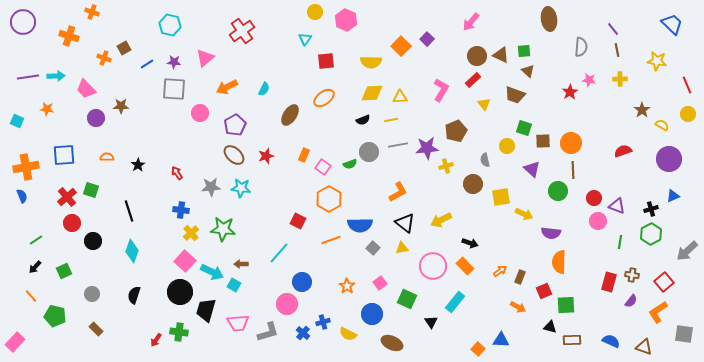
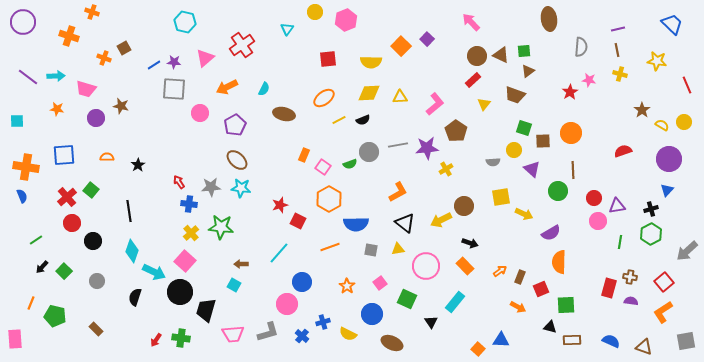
pink hexagon at (346, 20): rotated 15 degrees clockwise
pink arrow at (471, 22): rotated 96 degrees clockwise
cyan hexagon at (170, 25): moved 15 px right, 3 px up
purple line at (613, 29): moved 5 px right; rotated 64 degrees counterclockwise
red cross at (242, 31): moved 14 px down
cyan triangle at (305, 39): moved 18 px left, 10 px up
red square at (326, 61): moved 2 px right, 2 px up
blue line at (147, 64): moved 7 px right, 1 px down
brown triangle at (528, 71): rotated 40 degrees clockwise
purple line at (28, 77): rotated 45 degrees clockwise
yellow cross at (620, 79): moved 5 px up; rotated 16 degrees clockwise
pink trapezoid at (86, 89): rotated 30 degrees counterclockwise
pink L-shape at (441, 90): moved 6 px left, 14 px down; rotated 20 degrees clockwise
yellow diamond at (372, 93): moved 3 px left
yellow triangle at (484, 104): rotated 16 degrees clockwise
brown star at (121, 106): rotated 14 degrees clockwise
orange star at (47, 109): moved 10 px right
yellow circle at (688, 114): moved 4 px left, 8 px down
brown ellipse at (290, 115): moved 6 px left, 1 px up; rotated 70 degrees clockwise
yellow line at (391, 120): moved 52 px left; rotated 16 degrees counterclockwise
cyan square at (17, 121): rotated 24 degrees counterclockwise
brown pentagon at (456, 131): rotated 15 degrees counterclockwise
orange circle at (571, 143): moved 10 px up
yellow circle at (507, 146): moved 7 px right, 4 px down
brown ellipse at (234, 155): moved 3 px right, 5 px down
red star at (266, 156): moved 14 px right, 49 px down
gray semicircle at (485, 160): moved 8 px right, 2 px down; rotated 80 degrees counterclockwise
yellow cross at (446, 166): moved 3 px down; rotated 16 degrees counterclockwise
orange cross at (26, 167): rotated 20 degrees clockwise
red arrow at (177, 173): moved 2 px right, 9 px down
brown circle at (473, 184): moved 9 px left, 22 px down
green square at (91, 190): rotated 21 degrees clockwise
blue triangle at (673, 196): moved 6 px left, 6 px up; rotated 24 degrees counterclockwise
purple triangle at (617, 206): rotated 30 degrees counterclockwise
blue cross at (181, 210): moved 8 px right, 6 px up
black line at (129, 211): rotated 10 degrees clockwise
blue semicircle at (360, 225): moved 4 px left, 1 px up
green star at (223, 229): moved 2 px left, 2 px up
purple semicircle at (551, 233): rotated 36 degrees counterclockwise
orange line at (331, 240): moved 1 px left, 7 px down
gray square at (373, 248): moved 2 px left, 2 px down; rotated 32 degrees counterclockwise
yellow triangle at (402, 248): moved 4 px left, 1 px down
pink circle at (433, 266): moved 7 px left
black arrow at (35, 267): moved 7 px right
green square at (64, 271): rotated 21 degrees counterclockwise
cyan arrow at (212, 272): moved 58 px left
brown cross at (632, 275): moved 2 px left, 2 px down
red rectangle at (609, 282): moved 6 px down
red square at (544, 291): moved 3 px left, 2 px up
gray circle at (92, 294): moved 5 px right, 13 px up
black semicircle at (134, 295): moved 1 px right, 2 px down
orange line at (31, 296): moved 7 px down; rotated 64 degrees clockwise
purple semicircle at (631, 301): rotated 120 degrees counterclockwise
orange L-shape at (658, 312): moved 5 px right
pink trapezoid at (238, 323): moved 5 px left, 11 px down
green cross at (179, 332): moved 2 px right, 6 px down
blue cross at (303, 333): moved 1 px left, 3 px down
gray square at (684, 334): moved 2 px right, 7 px down; rotated 18 degrees counterclockwise
pink rectangle at (15, 342): moved 3 px up; rotated 48 degrees counterclockwise
